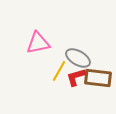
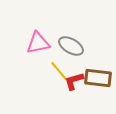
gray ellipse: moved 7 px left, 12 px up
yellow line: rotated 70 degrees counterclockwise
red L-shape: moved 2 px left, 4 px down
